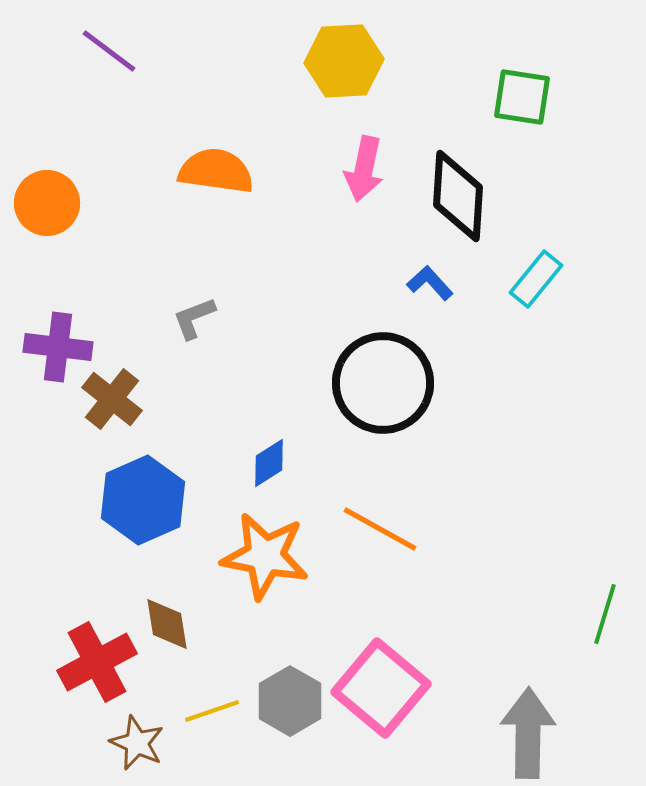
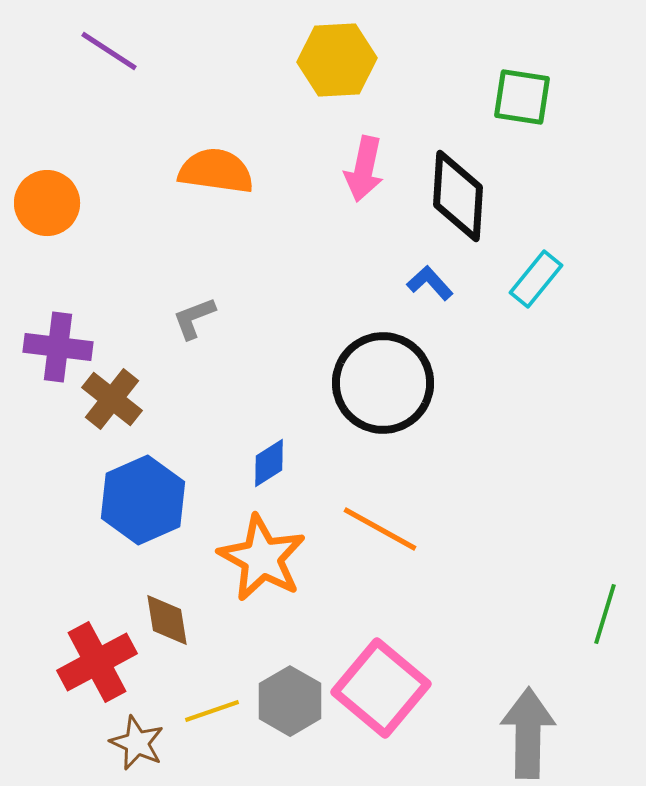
purple line: rotated 4 degrees counterclockwise
yellow hexagon: moved 7 px left, 1 px up
orange star: moved 3 px left, 2 px down; rotated 18 degrees clockwise
brown diamond: moved 4 px up
